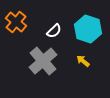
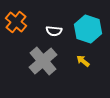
white semicircle: rotated 49 degrees clockwise
